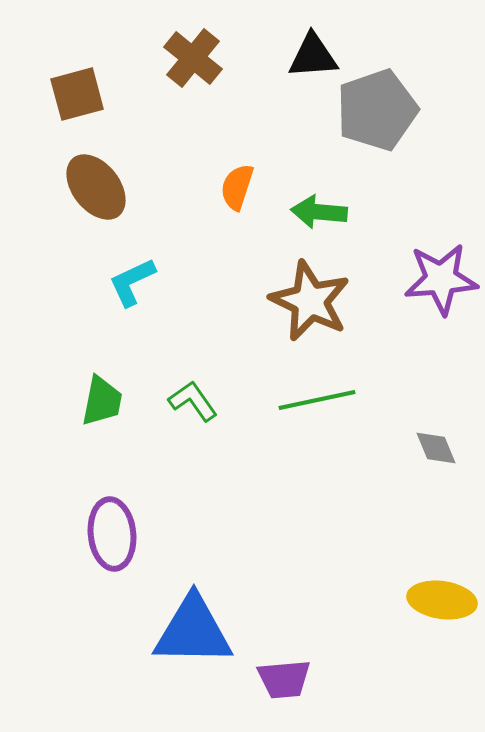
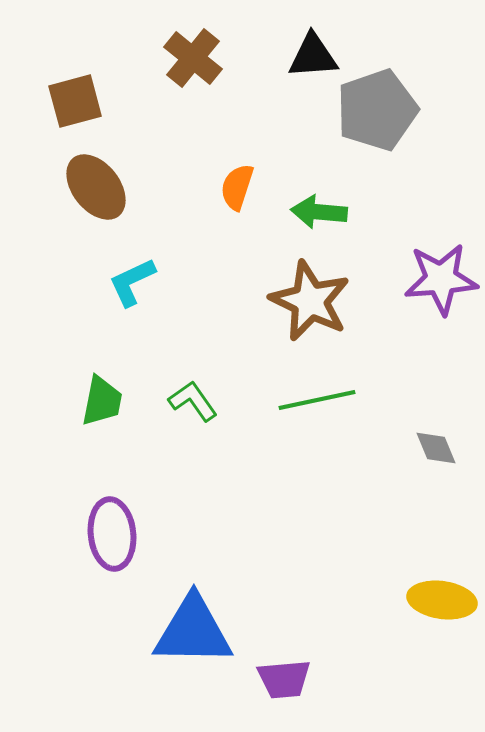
brown square: moved 2 px left, 7 px down
